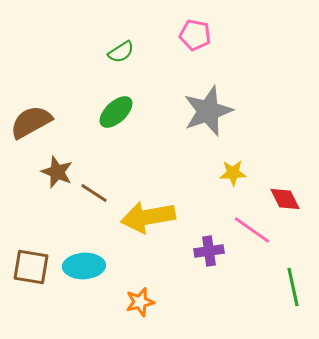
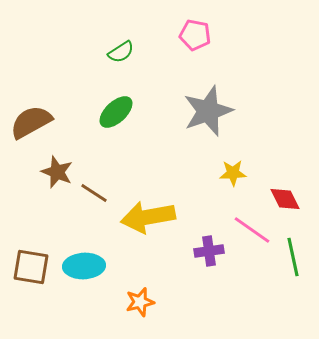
green line: moved 30 px up
